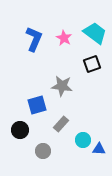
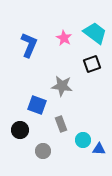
blue L-shape: moved 5 px left, 6 px down
blue square: rotated 36 degrees clockwise
gray rectangle: rotated 63 degrees counterclockwise
